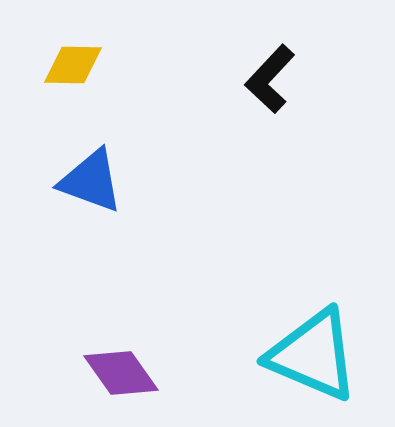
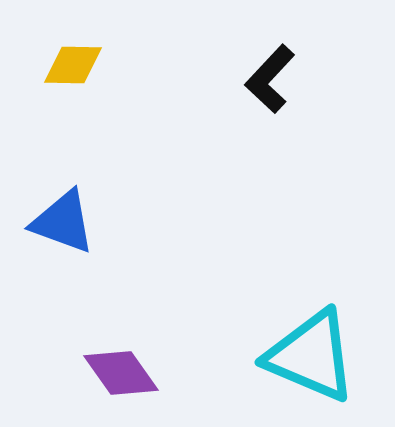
blue triangle: moved 28 px left, 41 px down
cyan triangle: moved 2 px left, 1 px down
